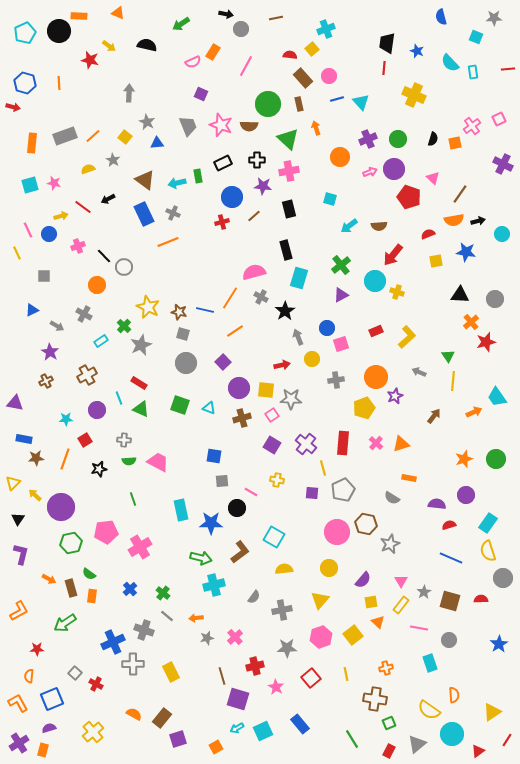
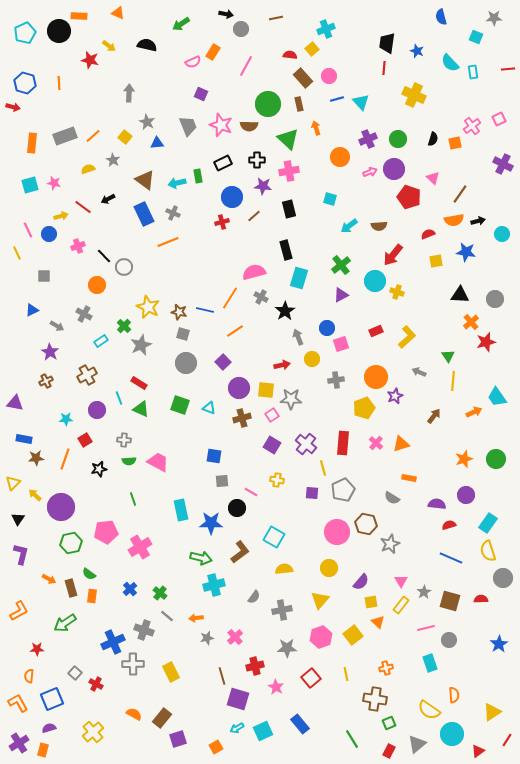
purple semicircle at (363, 580): moved 2 px left, 2 px down
green cross at (163, 593): moved 3 px left
pink line at (419, 628): moved 7 px right; rotated 24 degrees counterclockwise
